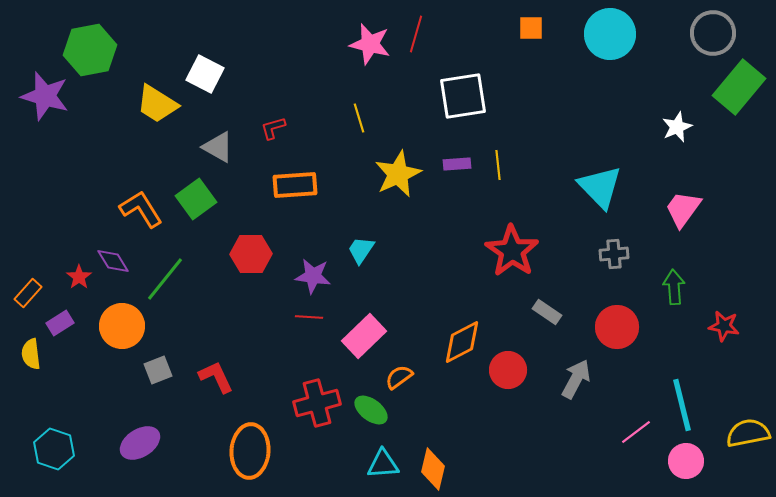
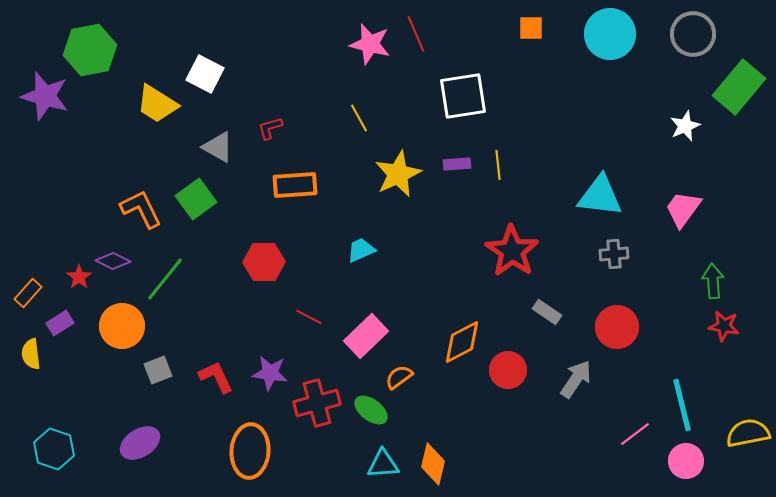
gray circle at (713, 33): moved 20 px left, 1 px down
red line at (416, 34): rotated 39 degrees counterclockwise
yellow line at (359, 118): rotated 12 degrees counterclockwise
white star at (677, 127): moved 8 px right, 1 px up
red L-shape at (273, 128): moved 3 px left
cyan triangle at (600, 187): moved 9 px down; rotated 39 degrees counterclockwise
orange L-shape at (141, 209): rotated 6 degrees clockwise
cyan trapezoid at (361, 250): rotated 32 degrees clockwise
red hexagon at (251, 254): moved 13 px right, 8 px down
purple diamond at (113, 261): rotated 32 degrees counterclockwise
purple star at (313, 276): moved 43 px left, 97 px down
green arrow at (674, 287): moved 39 px right, 6 px up
red line at (309, 317): rotated 24 degrees clockwise
pink rectangle at (364, 336): moved 2 px right
gray arrow at (576, 379): rotated 6 degrees clockwise
pink line at (636, 432): moved 1 px left, 2 px down
orange diamond at (433, 469): moved 5 px up
